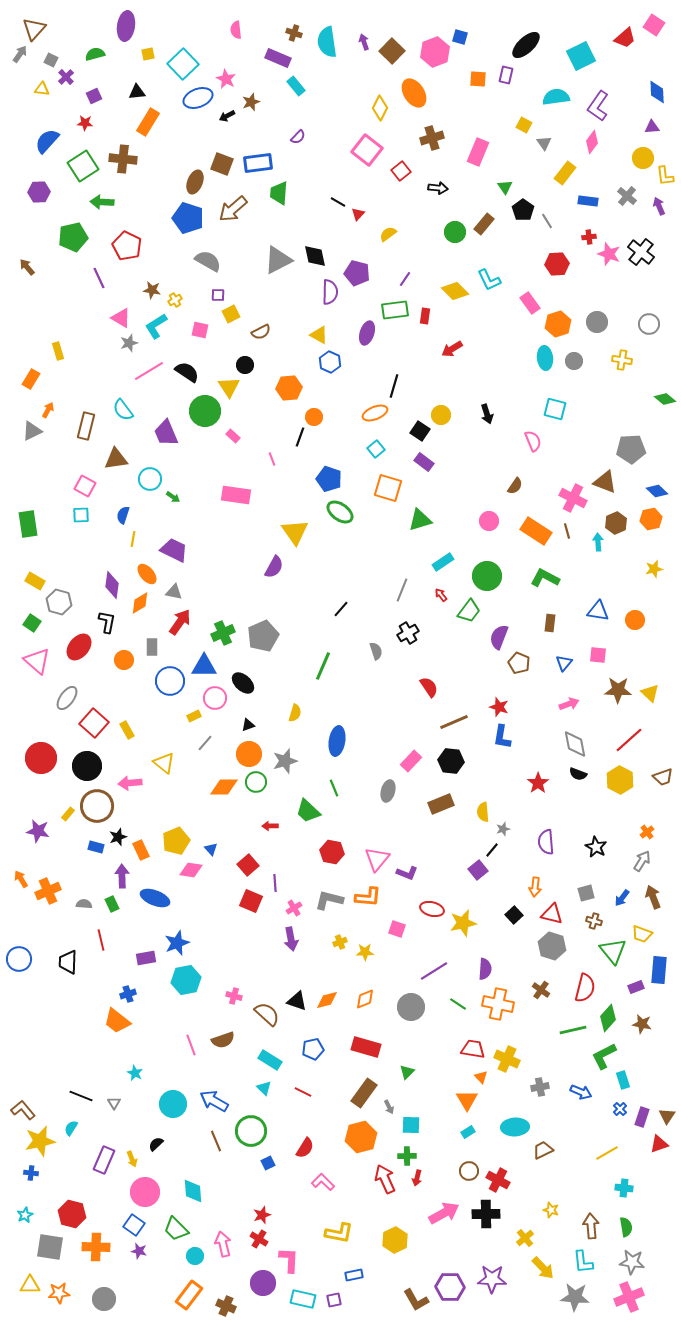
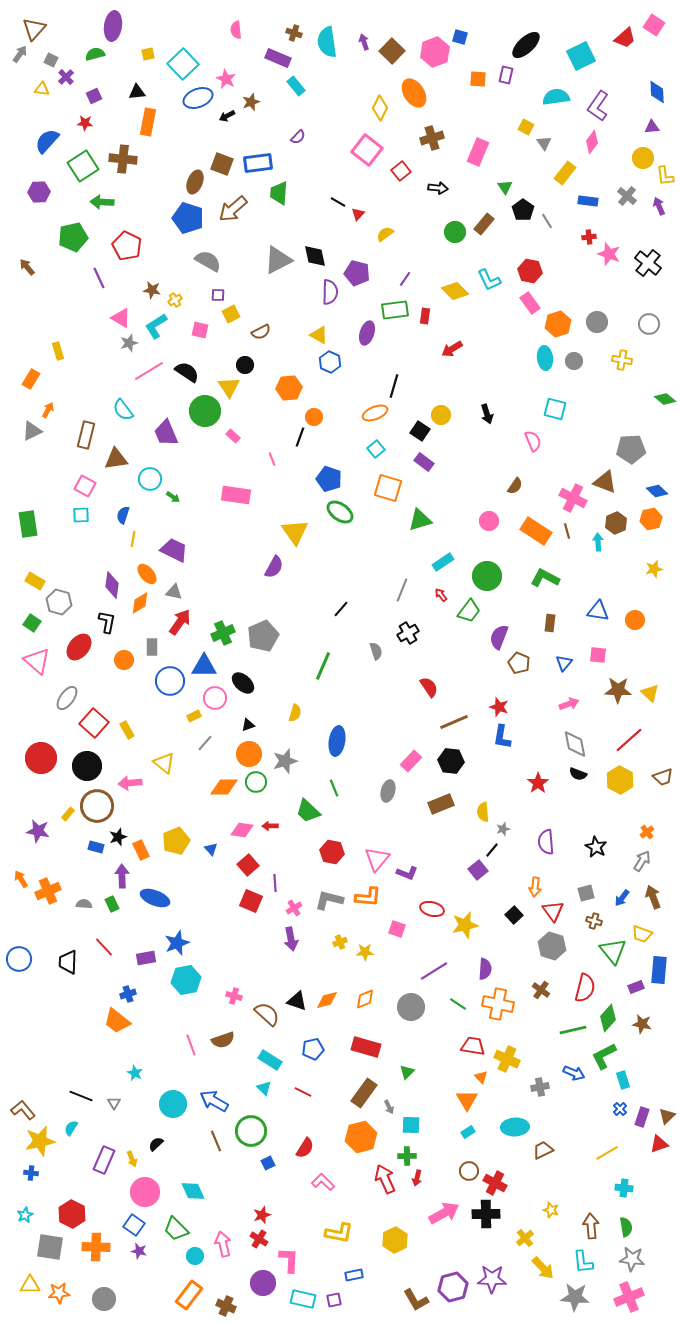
purple ellipse at (126, 26): moved 13 px left
orange rectangle at (148, 122): rotated 20 degrees counterclockwise
yellow square at (524, 125): moved 2 px right, 2 px down
yellow semicircle at (388, 234): moved 3 px left
black cross at (641, 252): moved 7 px right, 11 px down
red hexagon at (557, 264): moved 27 px left, 7 px down; rotated 15 degrees clockwise
brown rectangle at (86, 426): moved 9 px down
pink diamond at (191, 870): moved 51 px right, 40 px up
red triangle at (552, 914): moved 1 px right, 3 px up; rotated 40 degrees clockwise
yellow star at (463, 923): moved 2 px right, 2 px down
red line at (101, 940): moved 3 px right, 7 px down; rotated 30 degrees counterclockwise
red trapezoid at (473, 1049): moved 3 px up
blue arrow at (581, 1092): moved 7 px left, 19 px up
brown triangle at (667, 1116): rotated 12 degrees clockwise
red cross at (498, 1180): moved 3 px left, 3 px down
cyan diamond at (193, 1191): rotated 20 degrees counterclockwise
red hexagon at (72, 1214): rotated 12 degrees clockwise
gray star at (632, 1262): moved 3 px up
purple hexagon at (450, 1287): moved 3 px right; rotated 16 degrees counterclockwise
